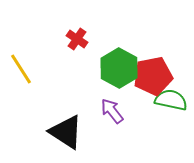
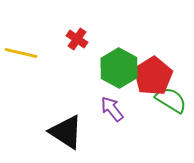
yellow line: moved 16 px up; rotated 44 degrees counterclockwise
red pentagon: rotated 21 degrees counterclockwise
green semicircle: rotated 20 degrees clockwise
purple arrow: moved 2 px up
